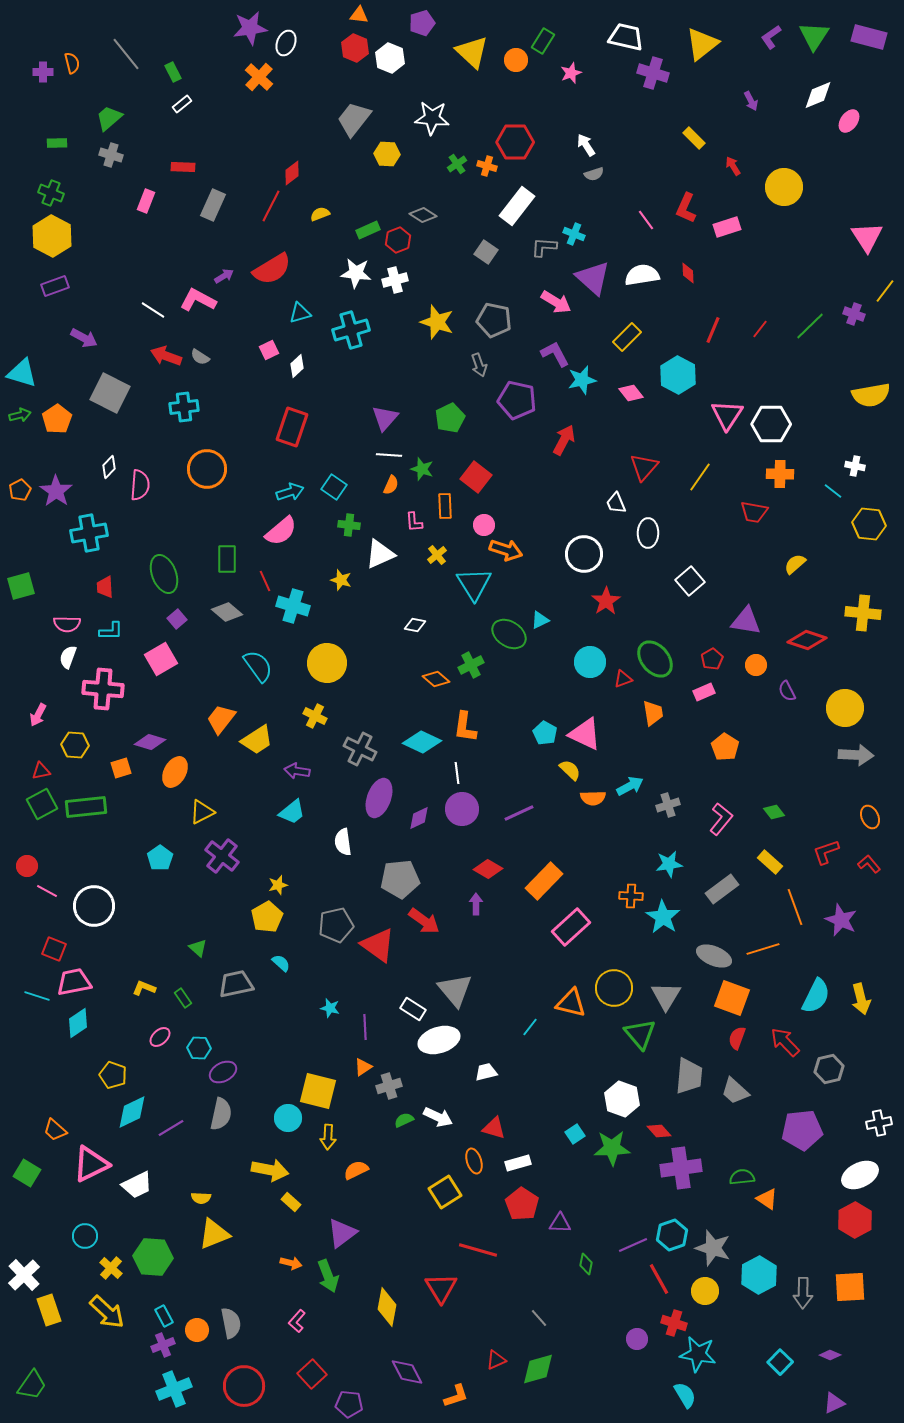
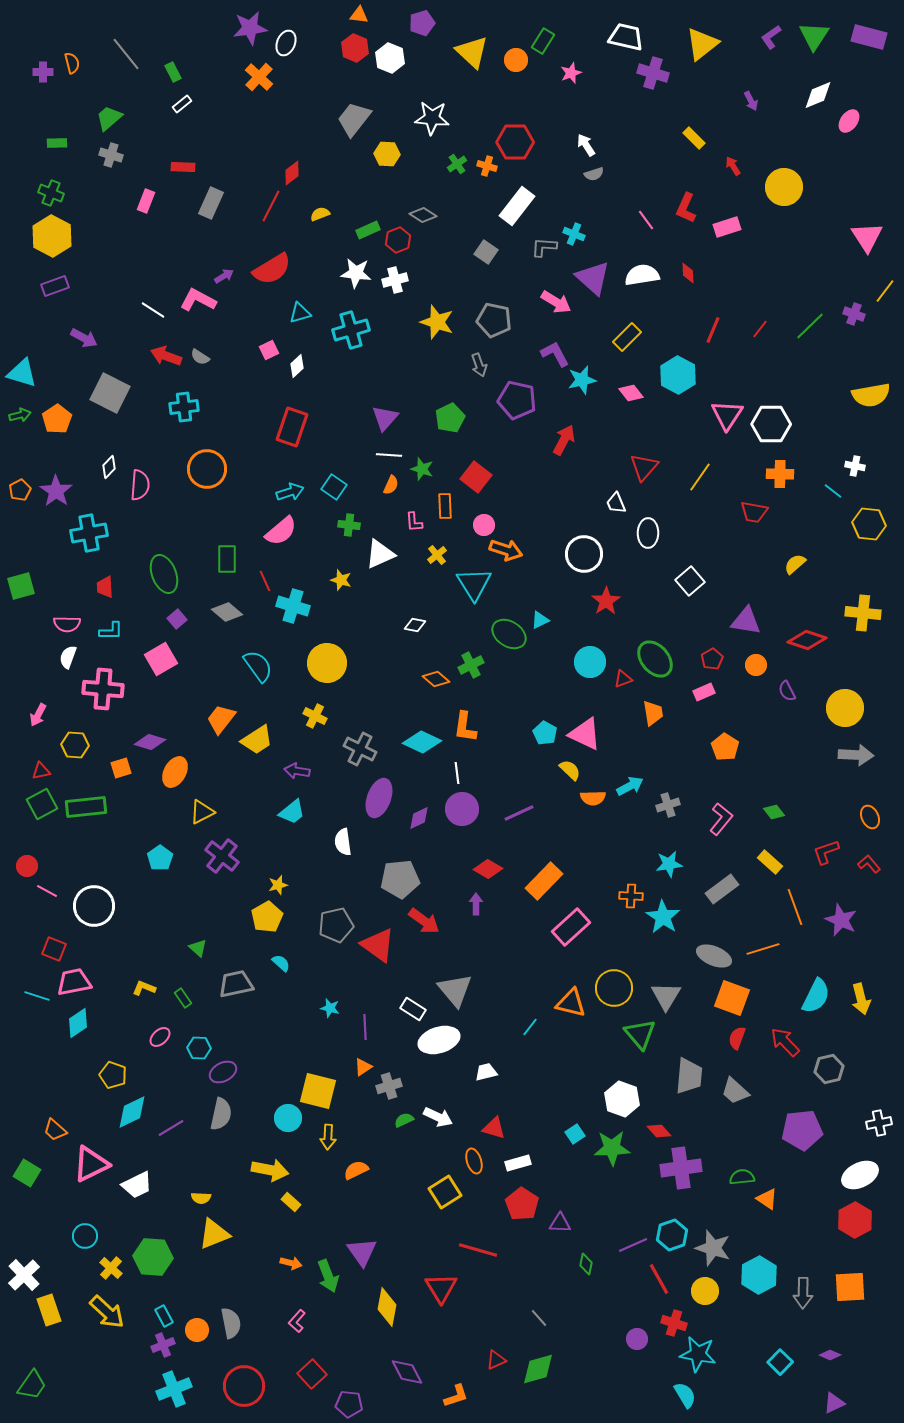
gray rectangle at (213, 205): moved 2 px left, 2 px up
purple triangle at (342, 1233): moved 20 px right, 19 px down; rotated 28 degrees counterclockwise
